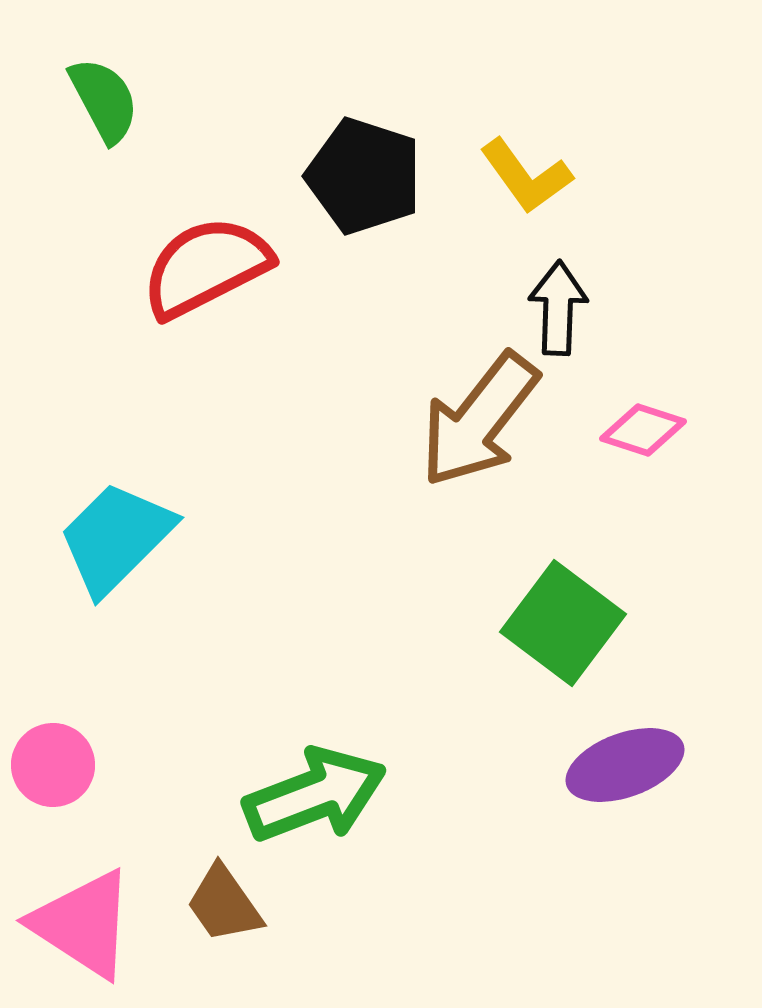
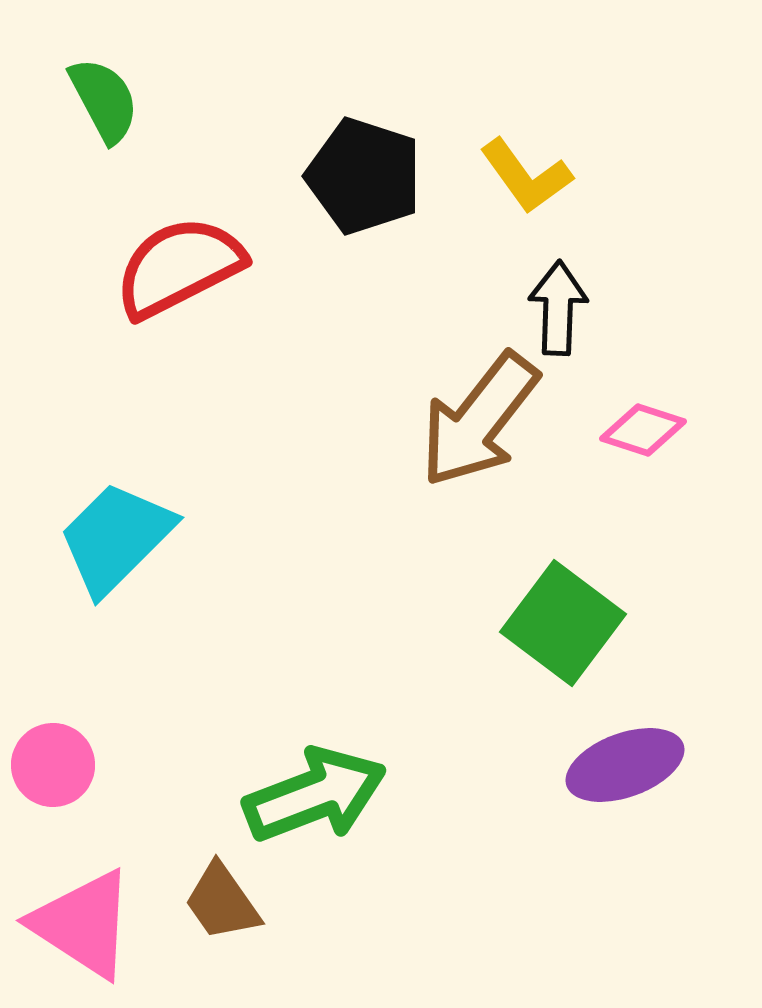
red semicircle: moved 27 px left
brown trapezoid: moved 2 px left, 2 px up
